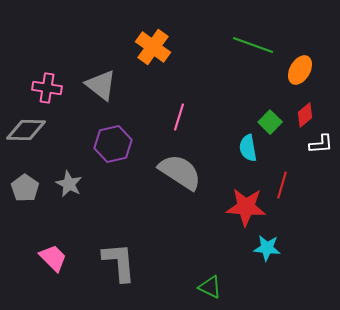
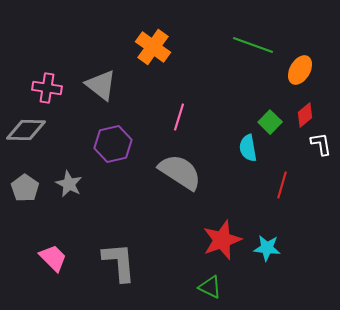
white L-shape: rotated 95 degrees counterclockwise
red star: moved 24 px left, 33 px down; rotated 24 degrees counterclockwise
